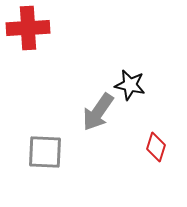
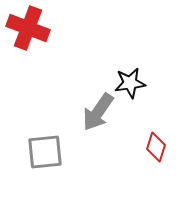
red cross: rotated 24 degrees clockwise
black star: moved 2 px up; rotated 20 degrees counterclockwise
gray square: rotated 9 degrees counterclockwise
